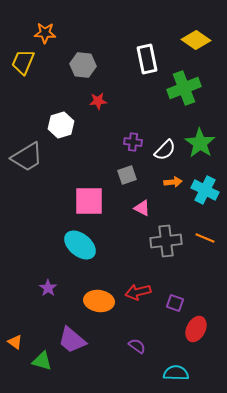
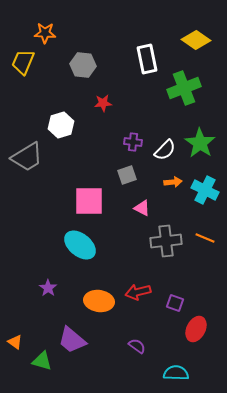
red star: moved 5 px right, 2 px down
